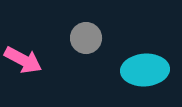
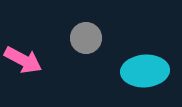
cyan ellipse: moved 1 px down
